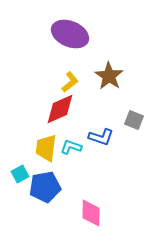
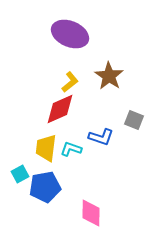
cyan L-shape: moved 2 px down
